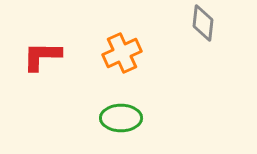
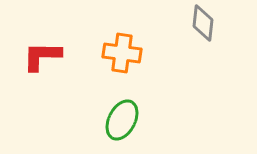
orange cross: rotated 33 degrees clockwise
green ellipse: moved 1 px right, 2 px down; rotated 63 degrees counterclockwise
